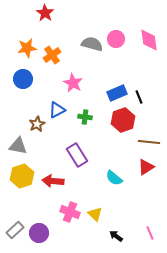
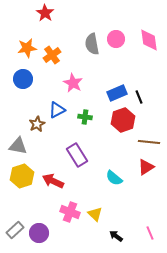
gray semicircle: rotated 115 degrees counterclockwise
red arrow: rotated 20 degrees clockwise
